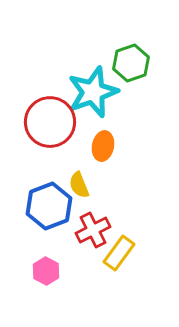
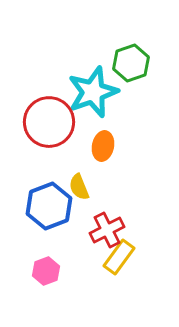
red circle: moved 1 px left
yellow semicircle: moved 2 px down
red cross: moved 14 px right
yellow rectangle: moved 4 px down
pink hexagon: rotated 12 degrees clockwise
